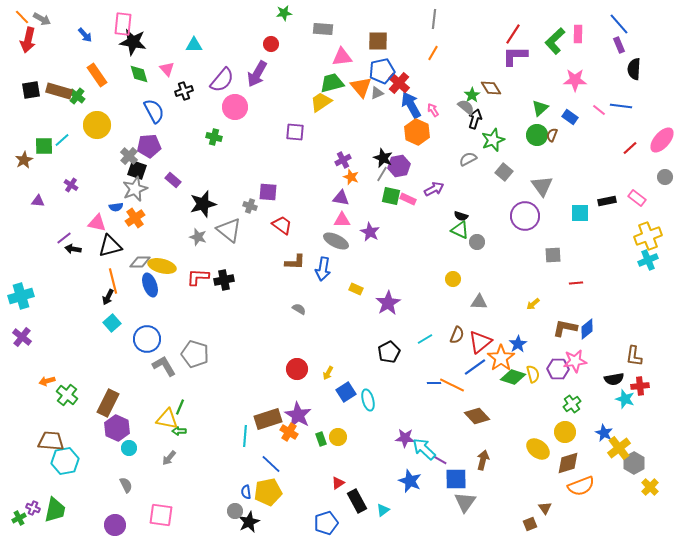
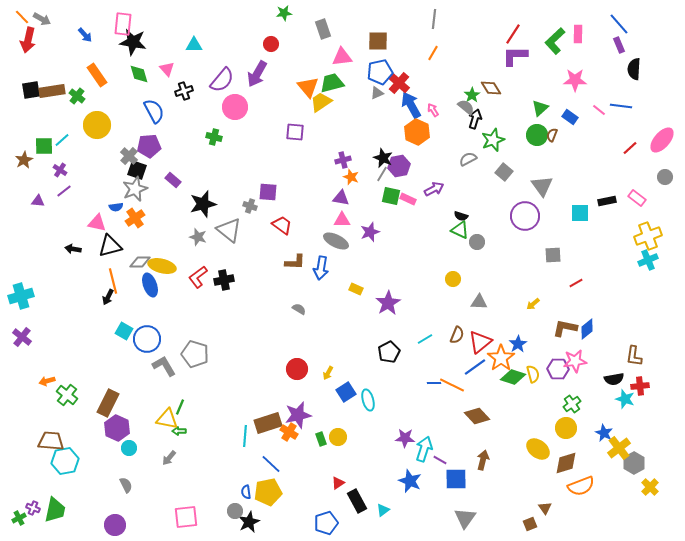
gray rectangle at (323, 29): rotated 66 degrees clockwise
blue pentagon at (382, 71): moved 2 px left, 1 px down
orange triangle at (361, 87): moved 53 px left
brown rectangle at (59, 91): moved 7 px left; rotated 25 degrees counterclockwise
purple cross at (343, 160): rotated 14 degrees clockwise
purple cross at (71, 185): moved 11 px left, 15 px up
purple star at (370, 232): rotated 24 degrees clockwise
purple line at (64, 238): moved 47 px up
blue arrow at (323, 269): moved 2 px left, 1 px up
red L-shape at (198, 277): rotated 40 degrees counterclockwise
red line at (576, 283): rotated 24 degrees counterclockwise
cyan square at (112, 323): moved 12 px right, 8 px down; rotated 18 degrees counterclockwise
purple star at (298, 415): rotated 28 degrees clockwise
brown rectangle at (268, 419): moved 4 px down
yellow circle at (565, 432): moved 1 px right, 4 px up
cyan arrow at (424, 449): rotated 65 degrees clockwise
brown diamond at (568, 463): moved 2 px left
gray triangle at (465, 502): moved 16 px down
pink square at (161, 515): moved 25 px right, 2 px down; rotated 15 degrees counterclockwise
